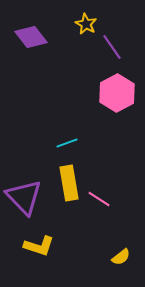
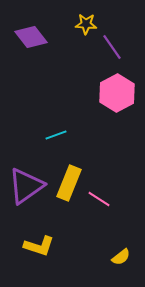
yellow star: rotated 25 degrees counterclockwise
cyan line: moved 11 px left, 8 px up
yellow rectangle: rotated 32 degrees clockwise
purple triangle: moved 2 px right, 11 px up; rotated 39 degrees clockwise
